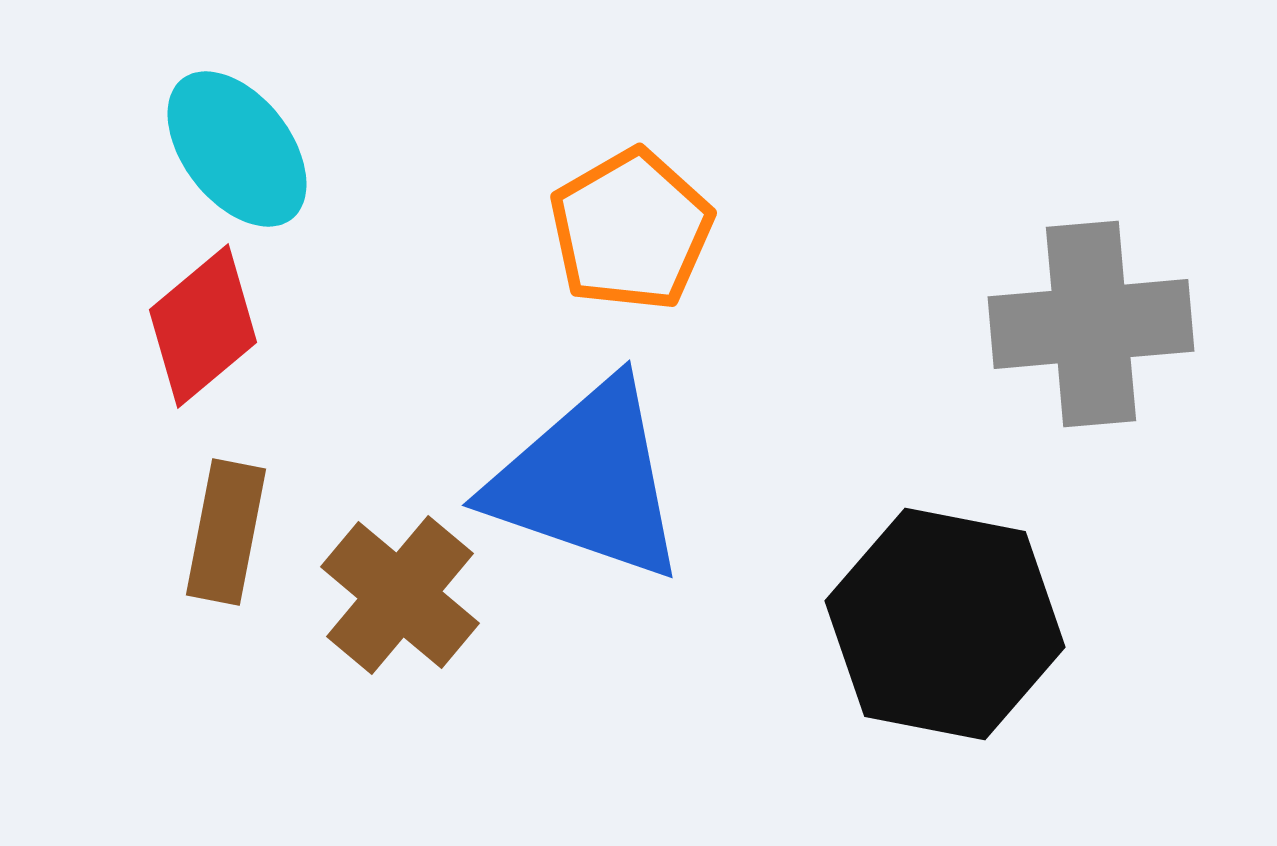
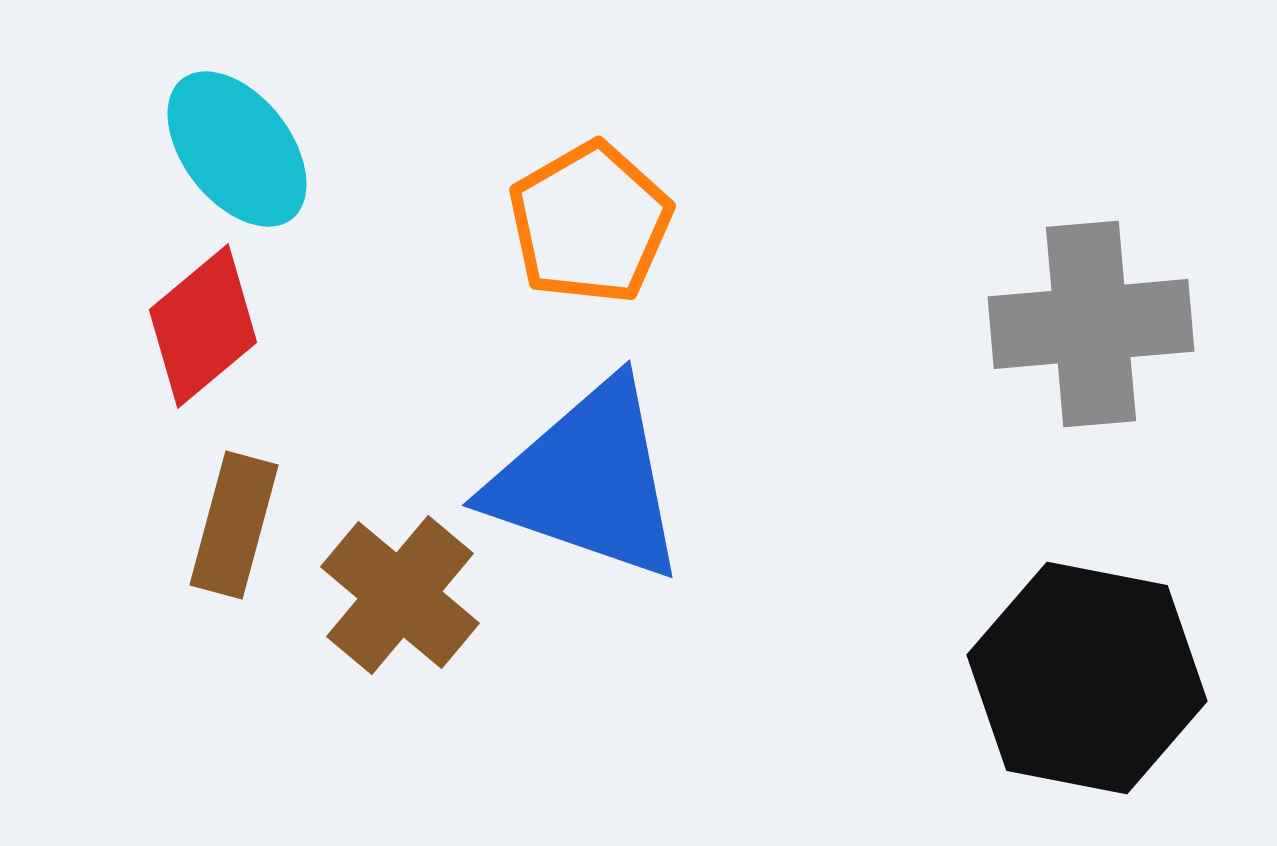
orange pentagon: moved 41 px left, 7 px up
brown rectangle: moved 8 px right, 7 px up; rotated 4 degrees clockwise
black hexagon: moved 142 px right, 54 px down
